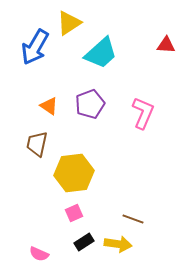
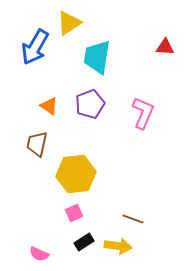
red triangle: moved 1 px left, 2 px down
cyan trapezoid: moved 4 px left, 4 px down; rotated 141 degrees clockwise
yellow hexagon: moved 2 px right, 1 px down
yellow arrow: moved 2 px down
